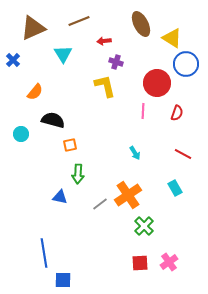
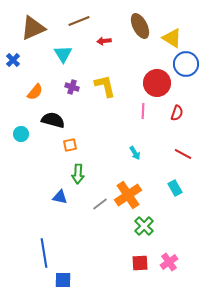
brown ellipse: moved 1 px left, 2 px down
purple cross: moved 44 px left, 25 px down
